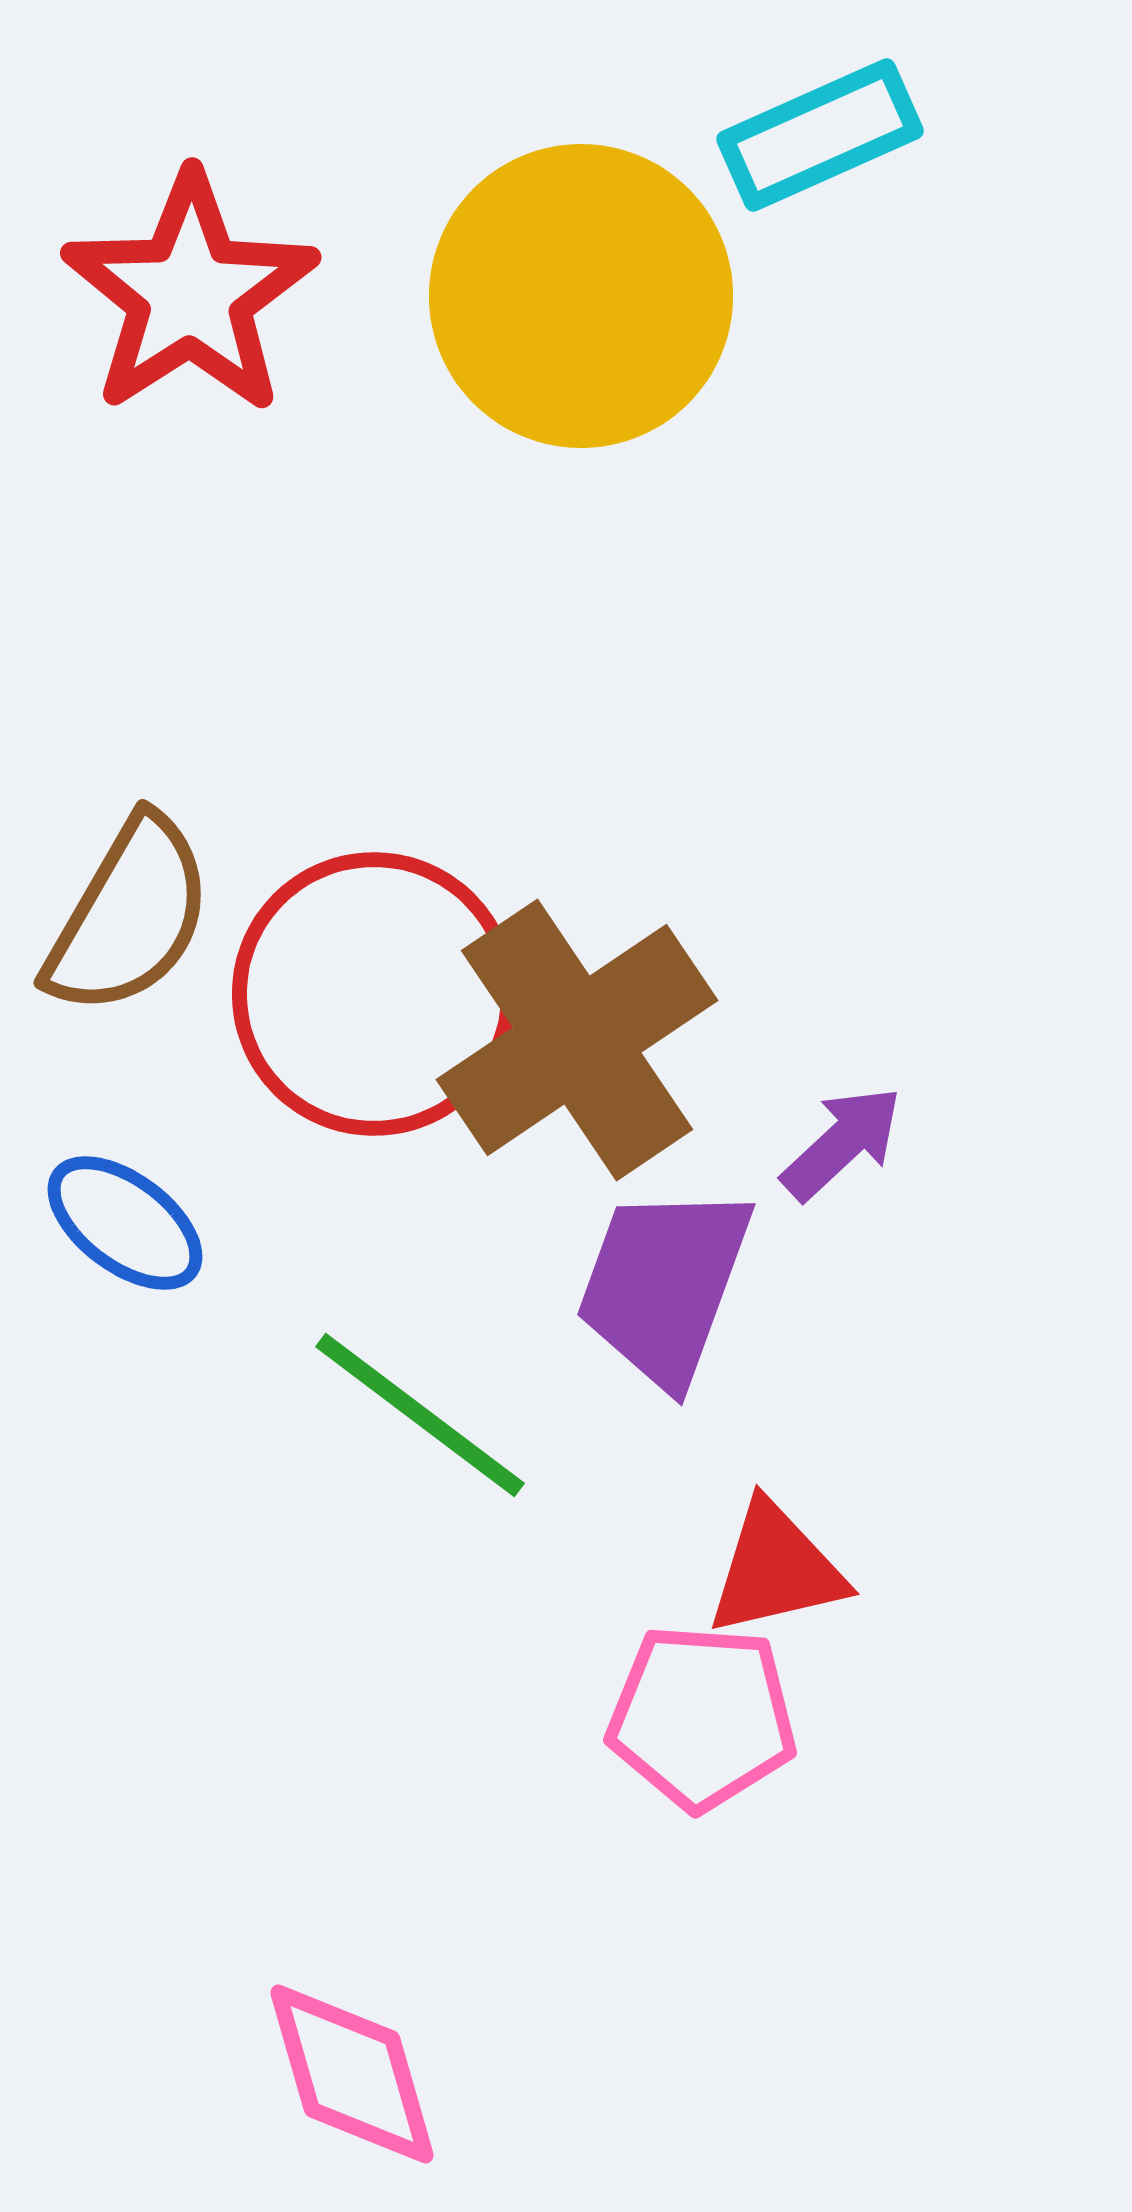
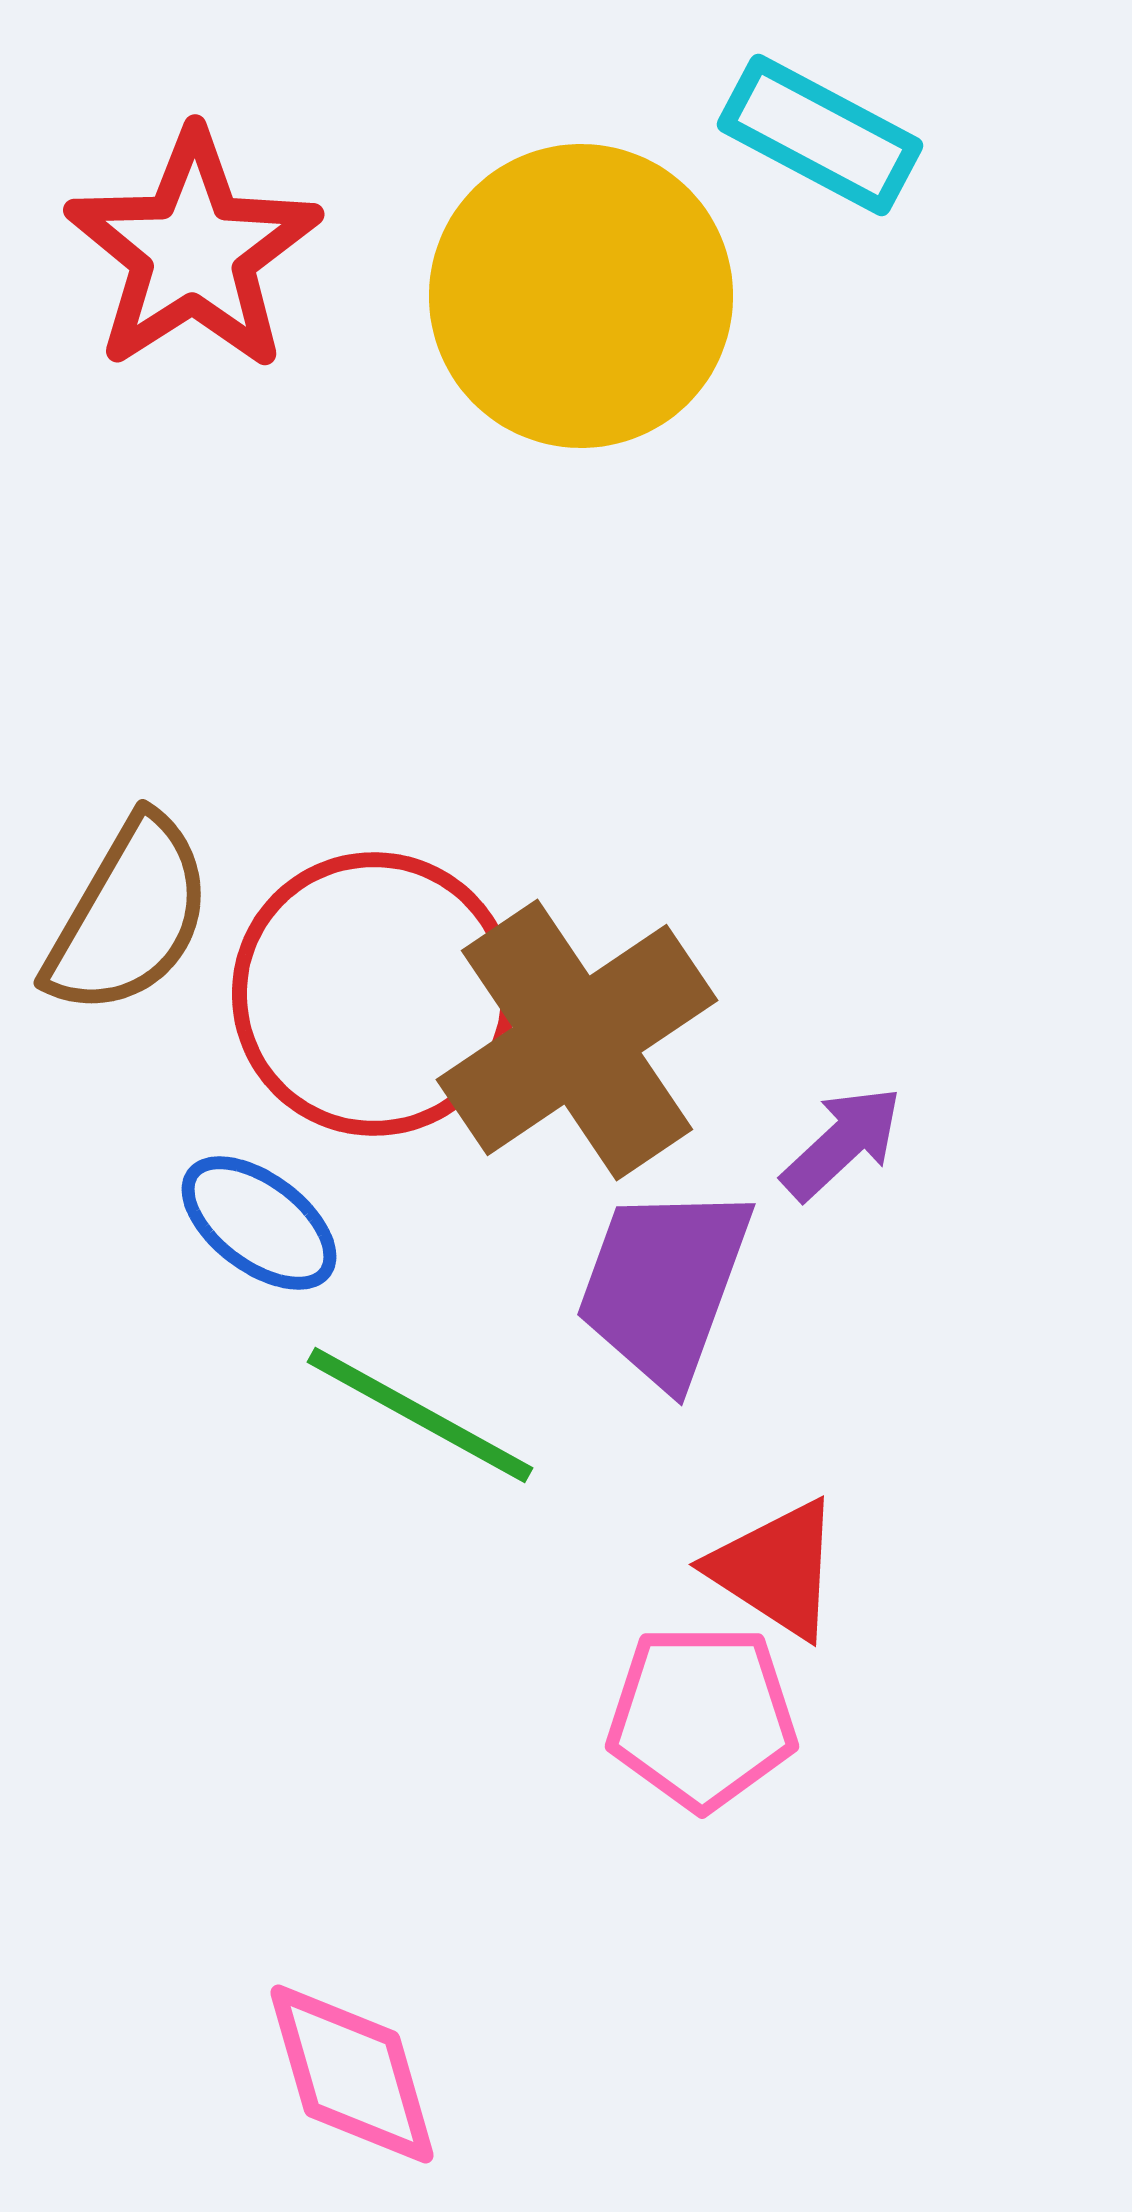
cyan rectangle: rotated 52 degrees clockwise
red star: moved 3 px right, 43 px up
blue ellipse: moved 134 px right
green line: rotated 8 degrees counterclockwise
red triangle: rotated 46 degrees clockwise
pink pentagon: rotated 4 degrees counterclockwise
